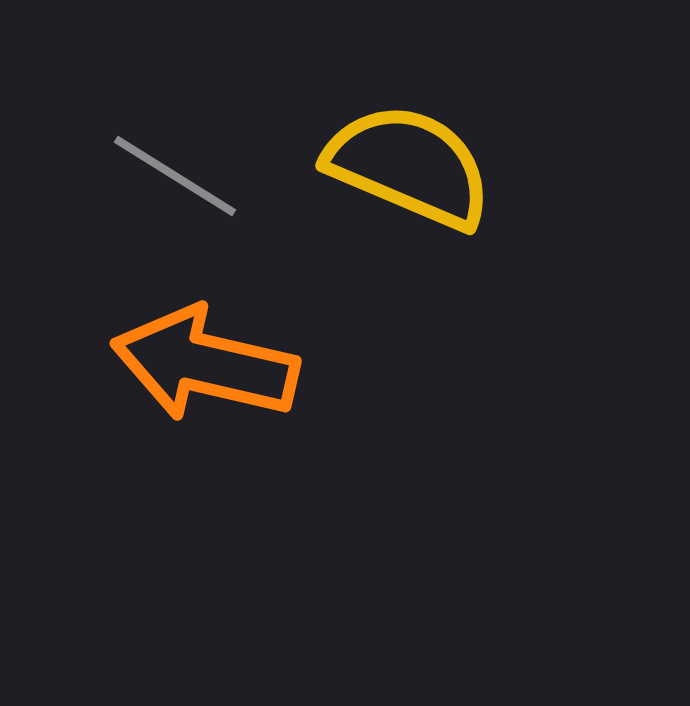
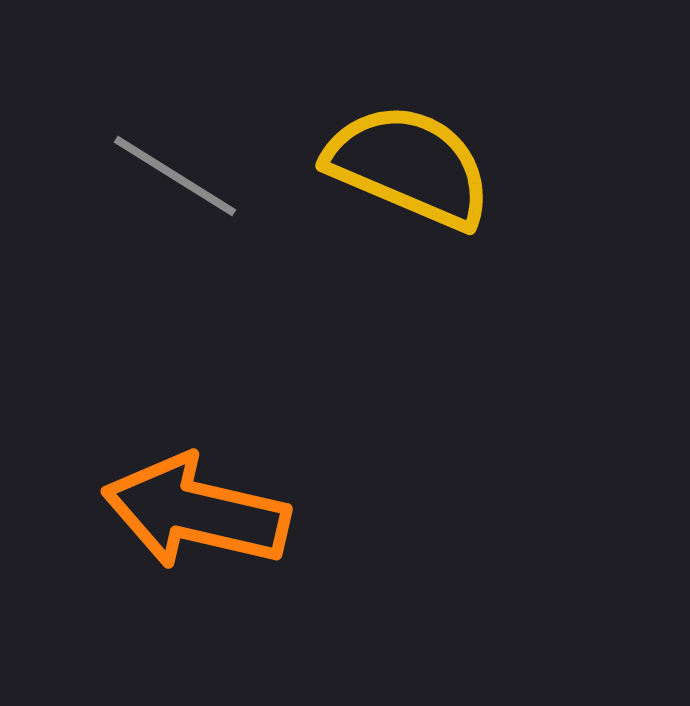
orange arrow: moved 9 px left, 148 px down
